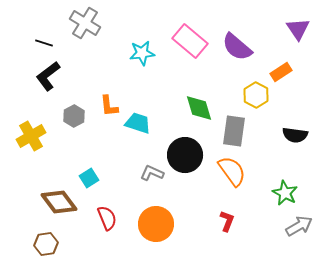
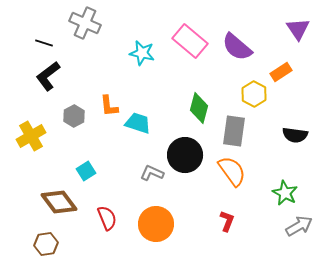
gray cross: rotated 8 degrees counterclockwise
cyan star: rotated 20 degrees clockwise
yellow hexagon: moved 2 px left, 1 px up
green diamond: rotated 32 degrees clockwise
cyan square: moved 3 px left, 7 px up
